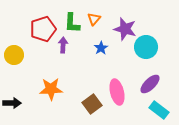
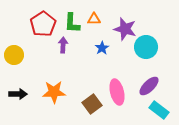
orange triangle: rotated 48 degrees clockwise
red pentagon: moved 5 px up; rotated 15 degrees counterclockwise
blue star: moved 1 px right
purple ellipse: moved 1 px left, 2 px down
orange star: moved 3 px right, 3 px down
black arrow: moved 6 px right, 9 px up
